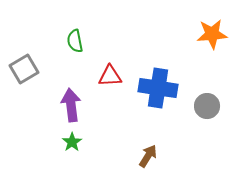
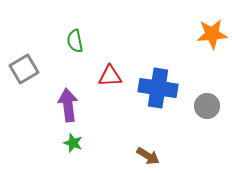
purple arrow: moved 3 px left
green star: moved 1 px right, 1 px down; rotated 18 degrees counterclockwise
brown arrow: rotated 90 degrees clockwise
